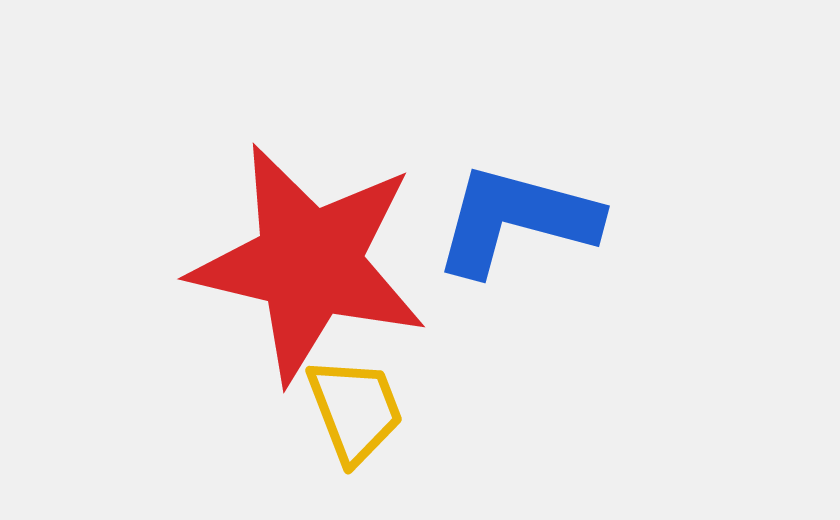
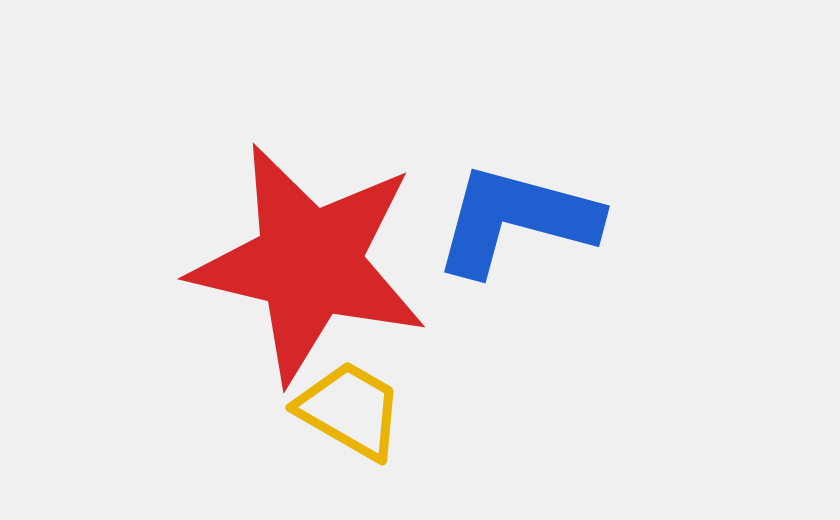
yellow trapezoid: moved 5 px left; rotated 39 degrees counterclockwise
